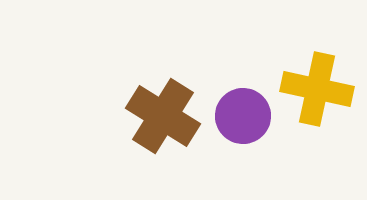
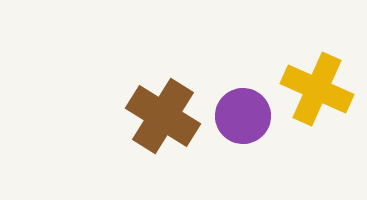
yellow cross: rotated 12 degrees clockwise
